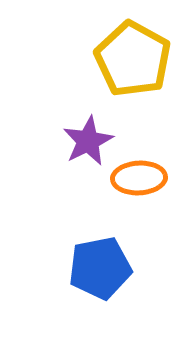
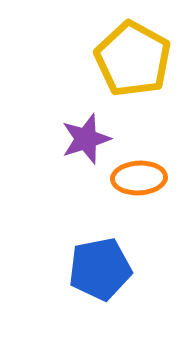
purple star: moved 2 px left, 2 px up; rotated 9 degrees clockwise
blue pentagon: moved 1 px down
